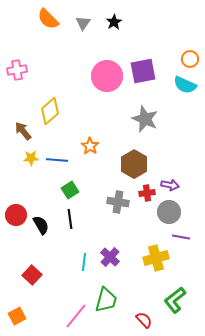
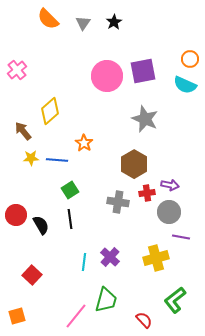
pink cross: rotated 30 degrees counterclockwise
orange star: moved 6 px left, 3 px up
orange square: rotated 12 degrees clockwise
